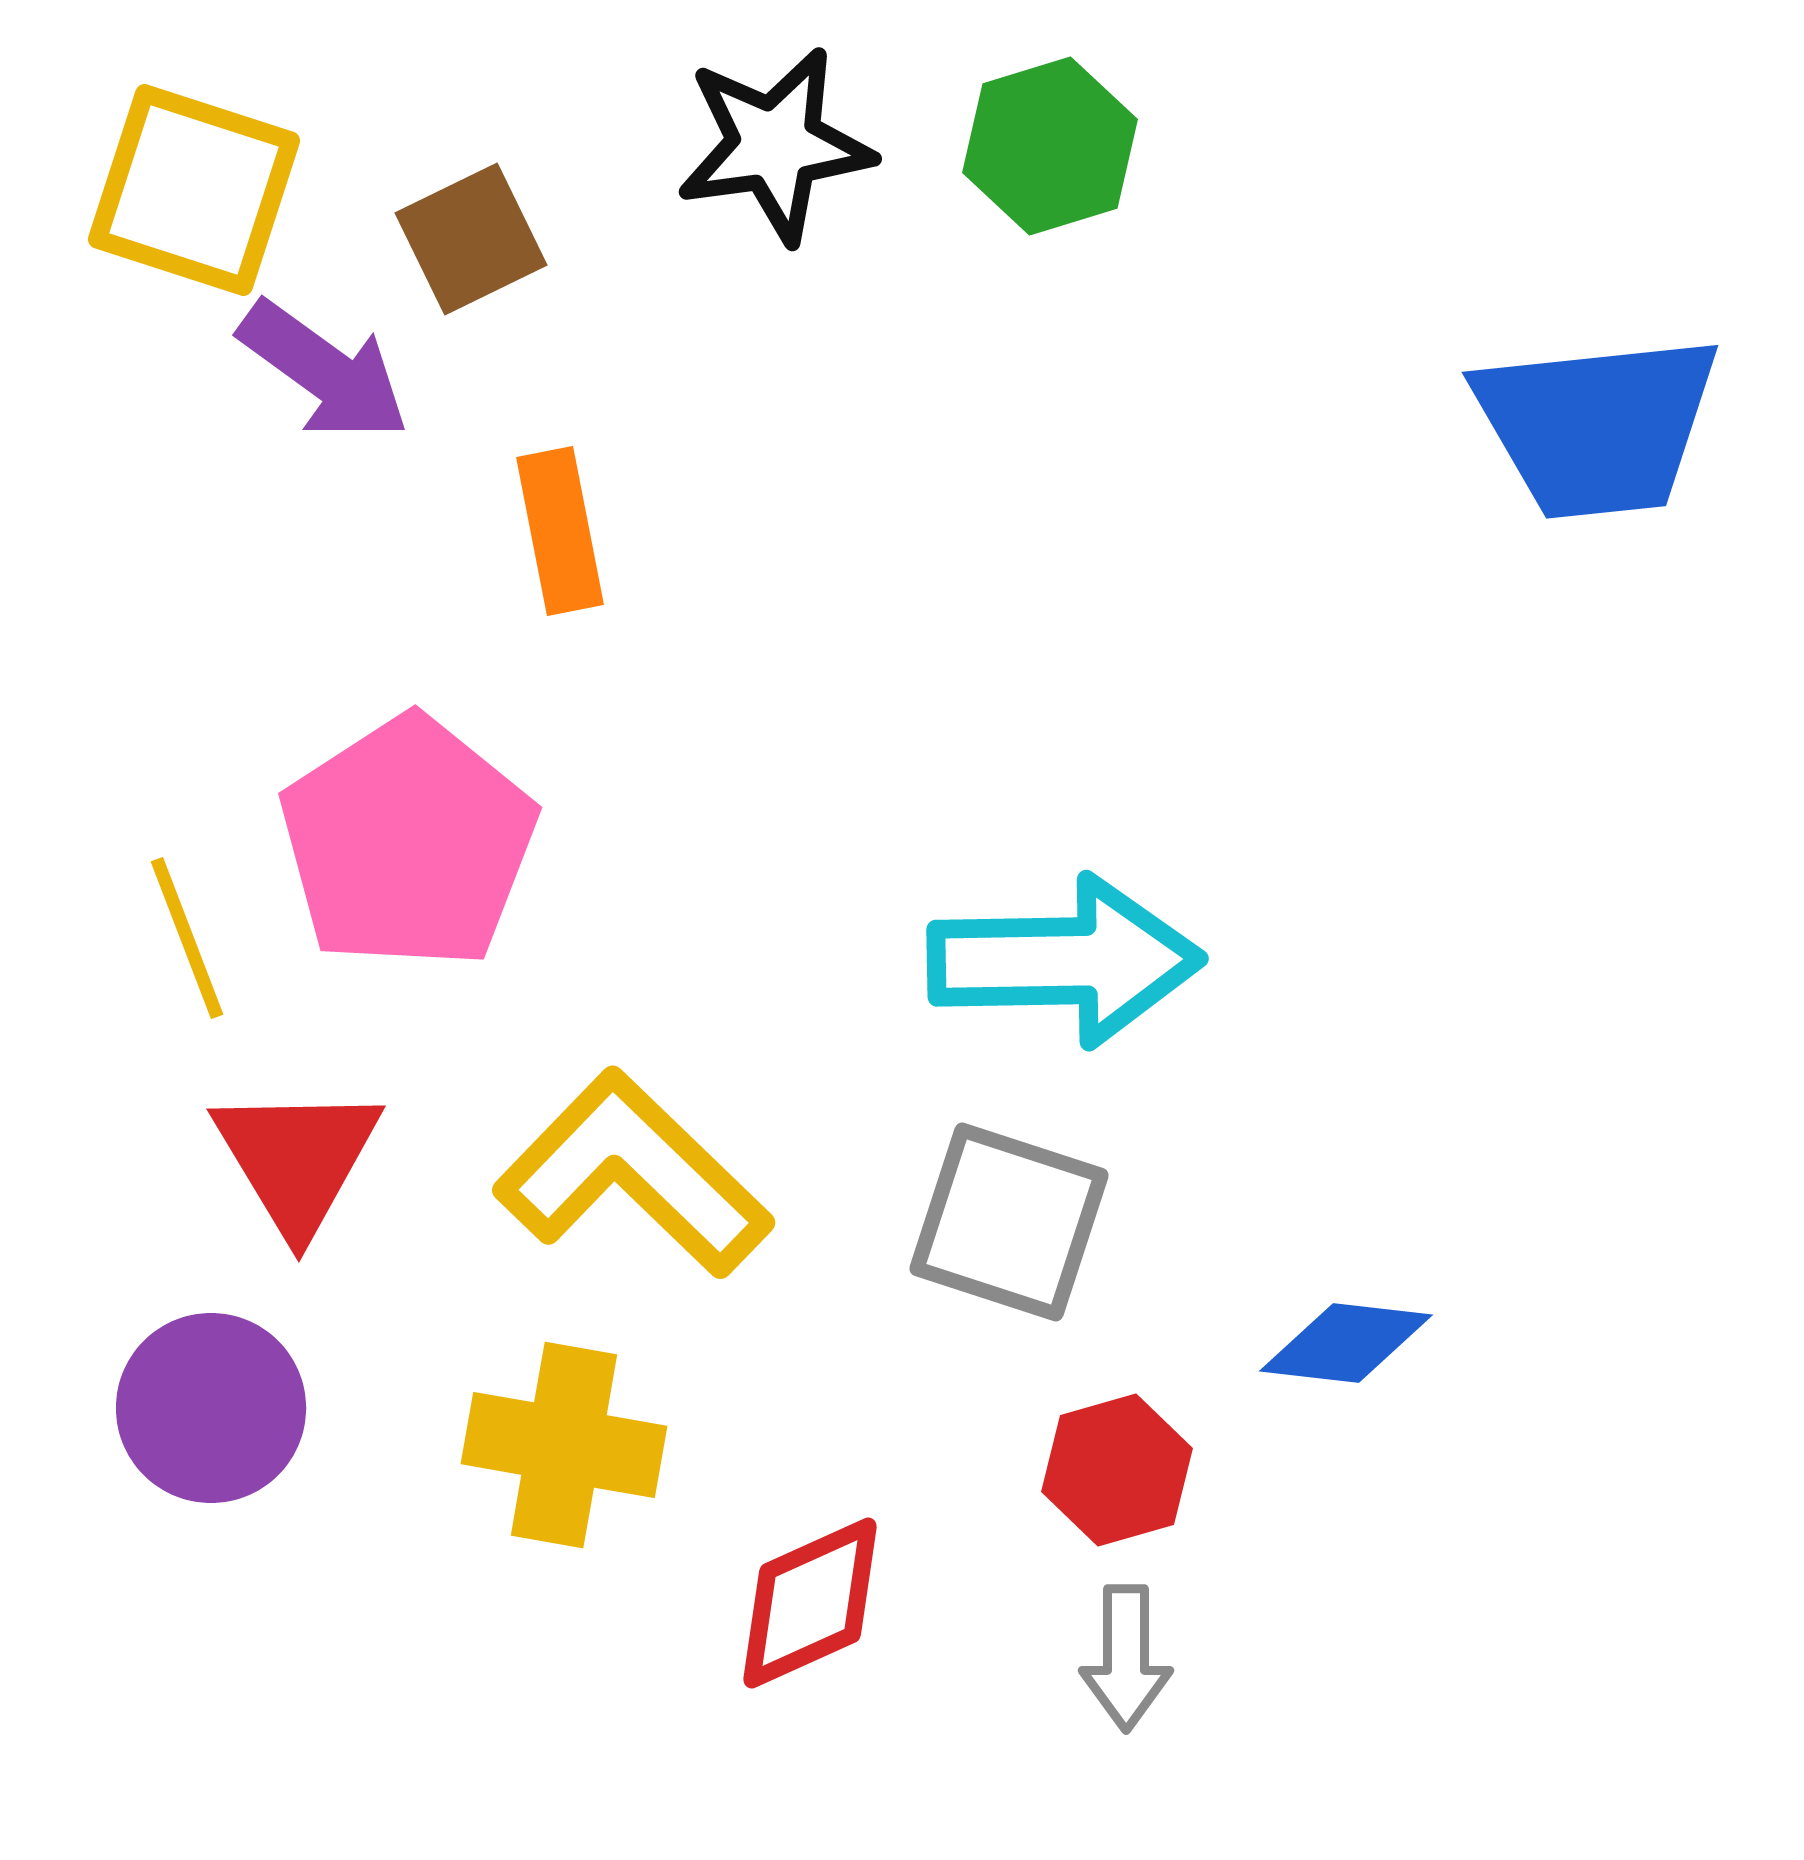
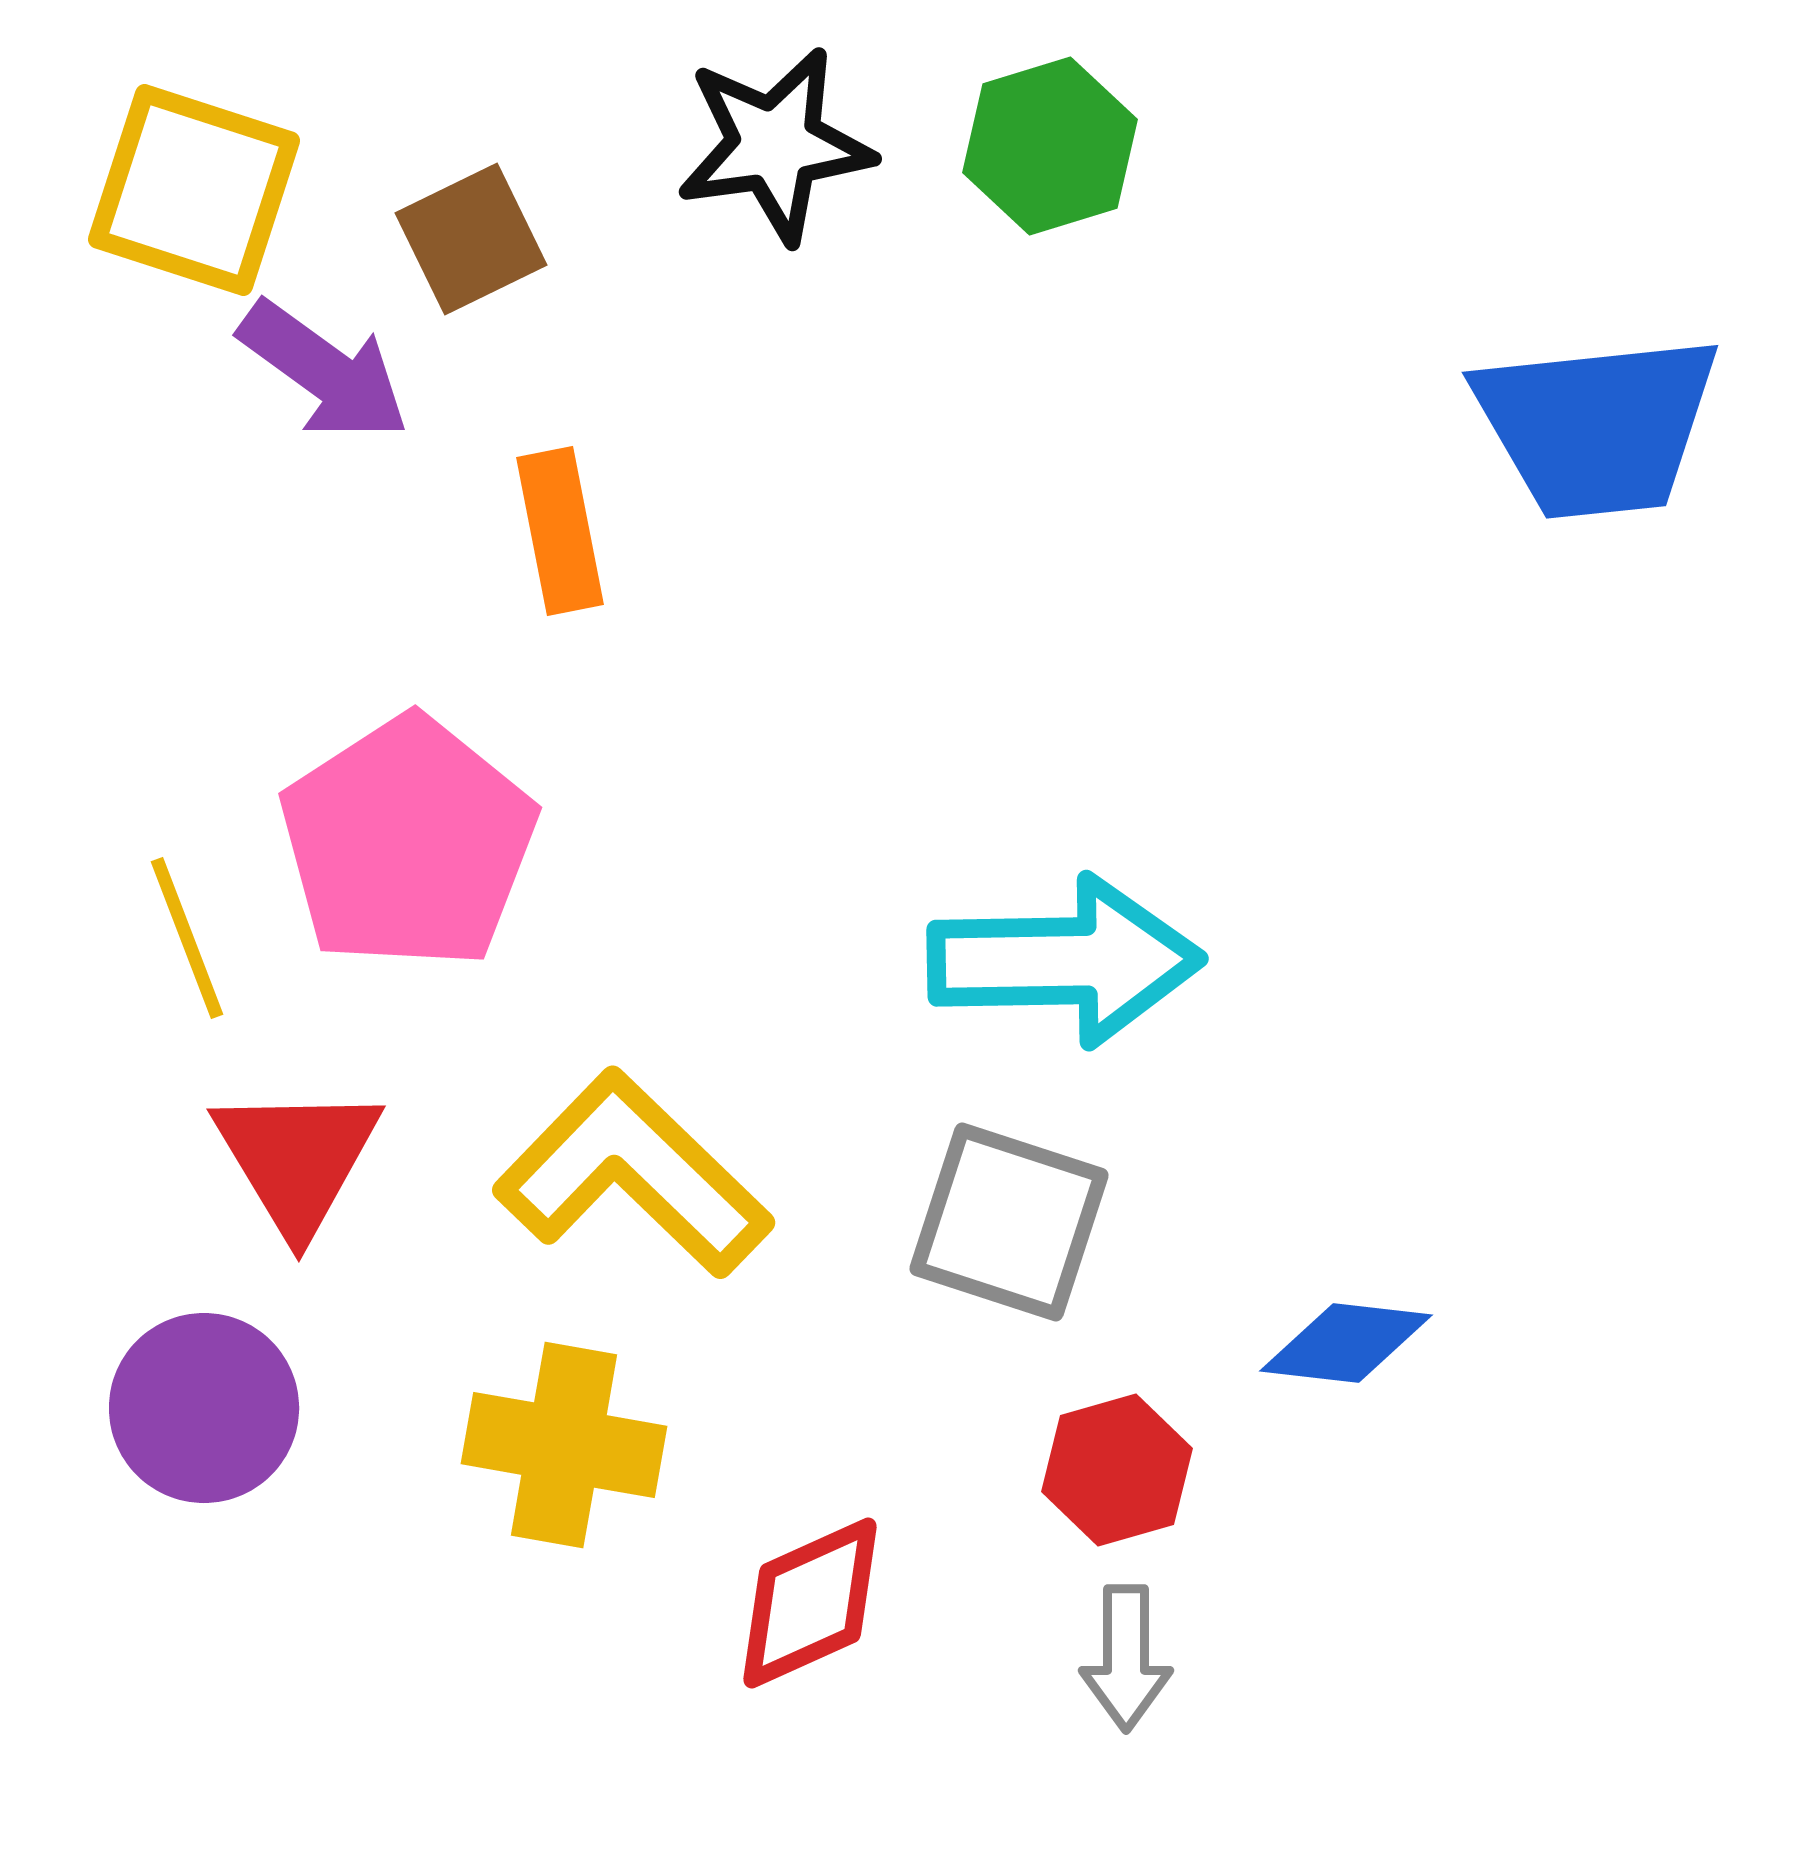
purple circle: moved 7 px left
